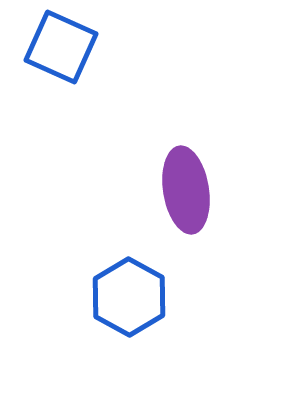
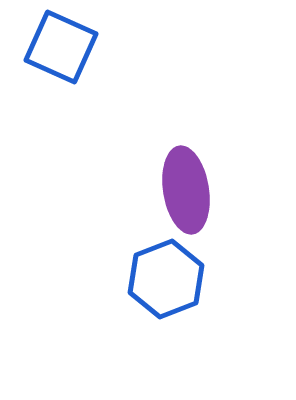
blue hexagon: moved 37 px right, 18 px up; rotated 10 degrees clockwise
